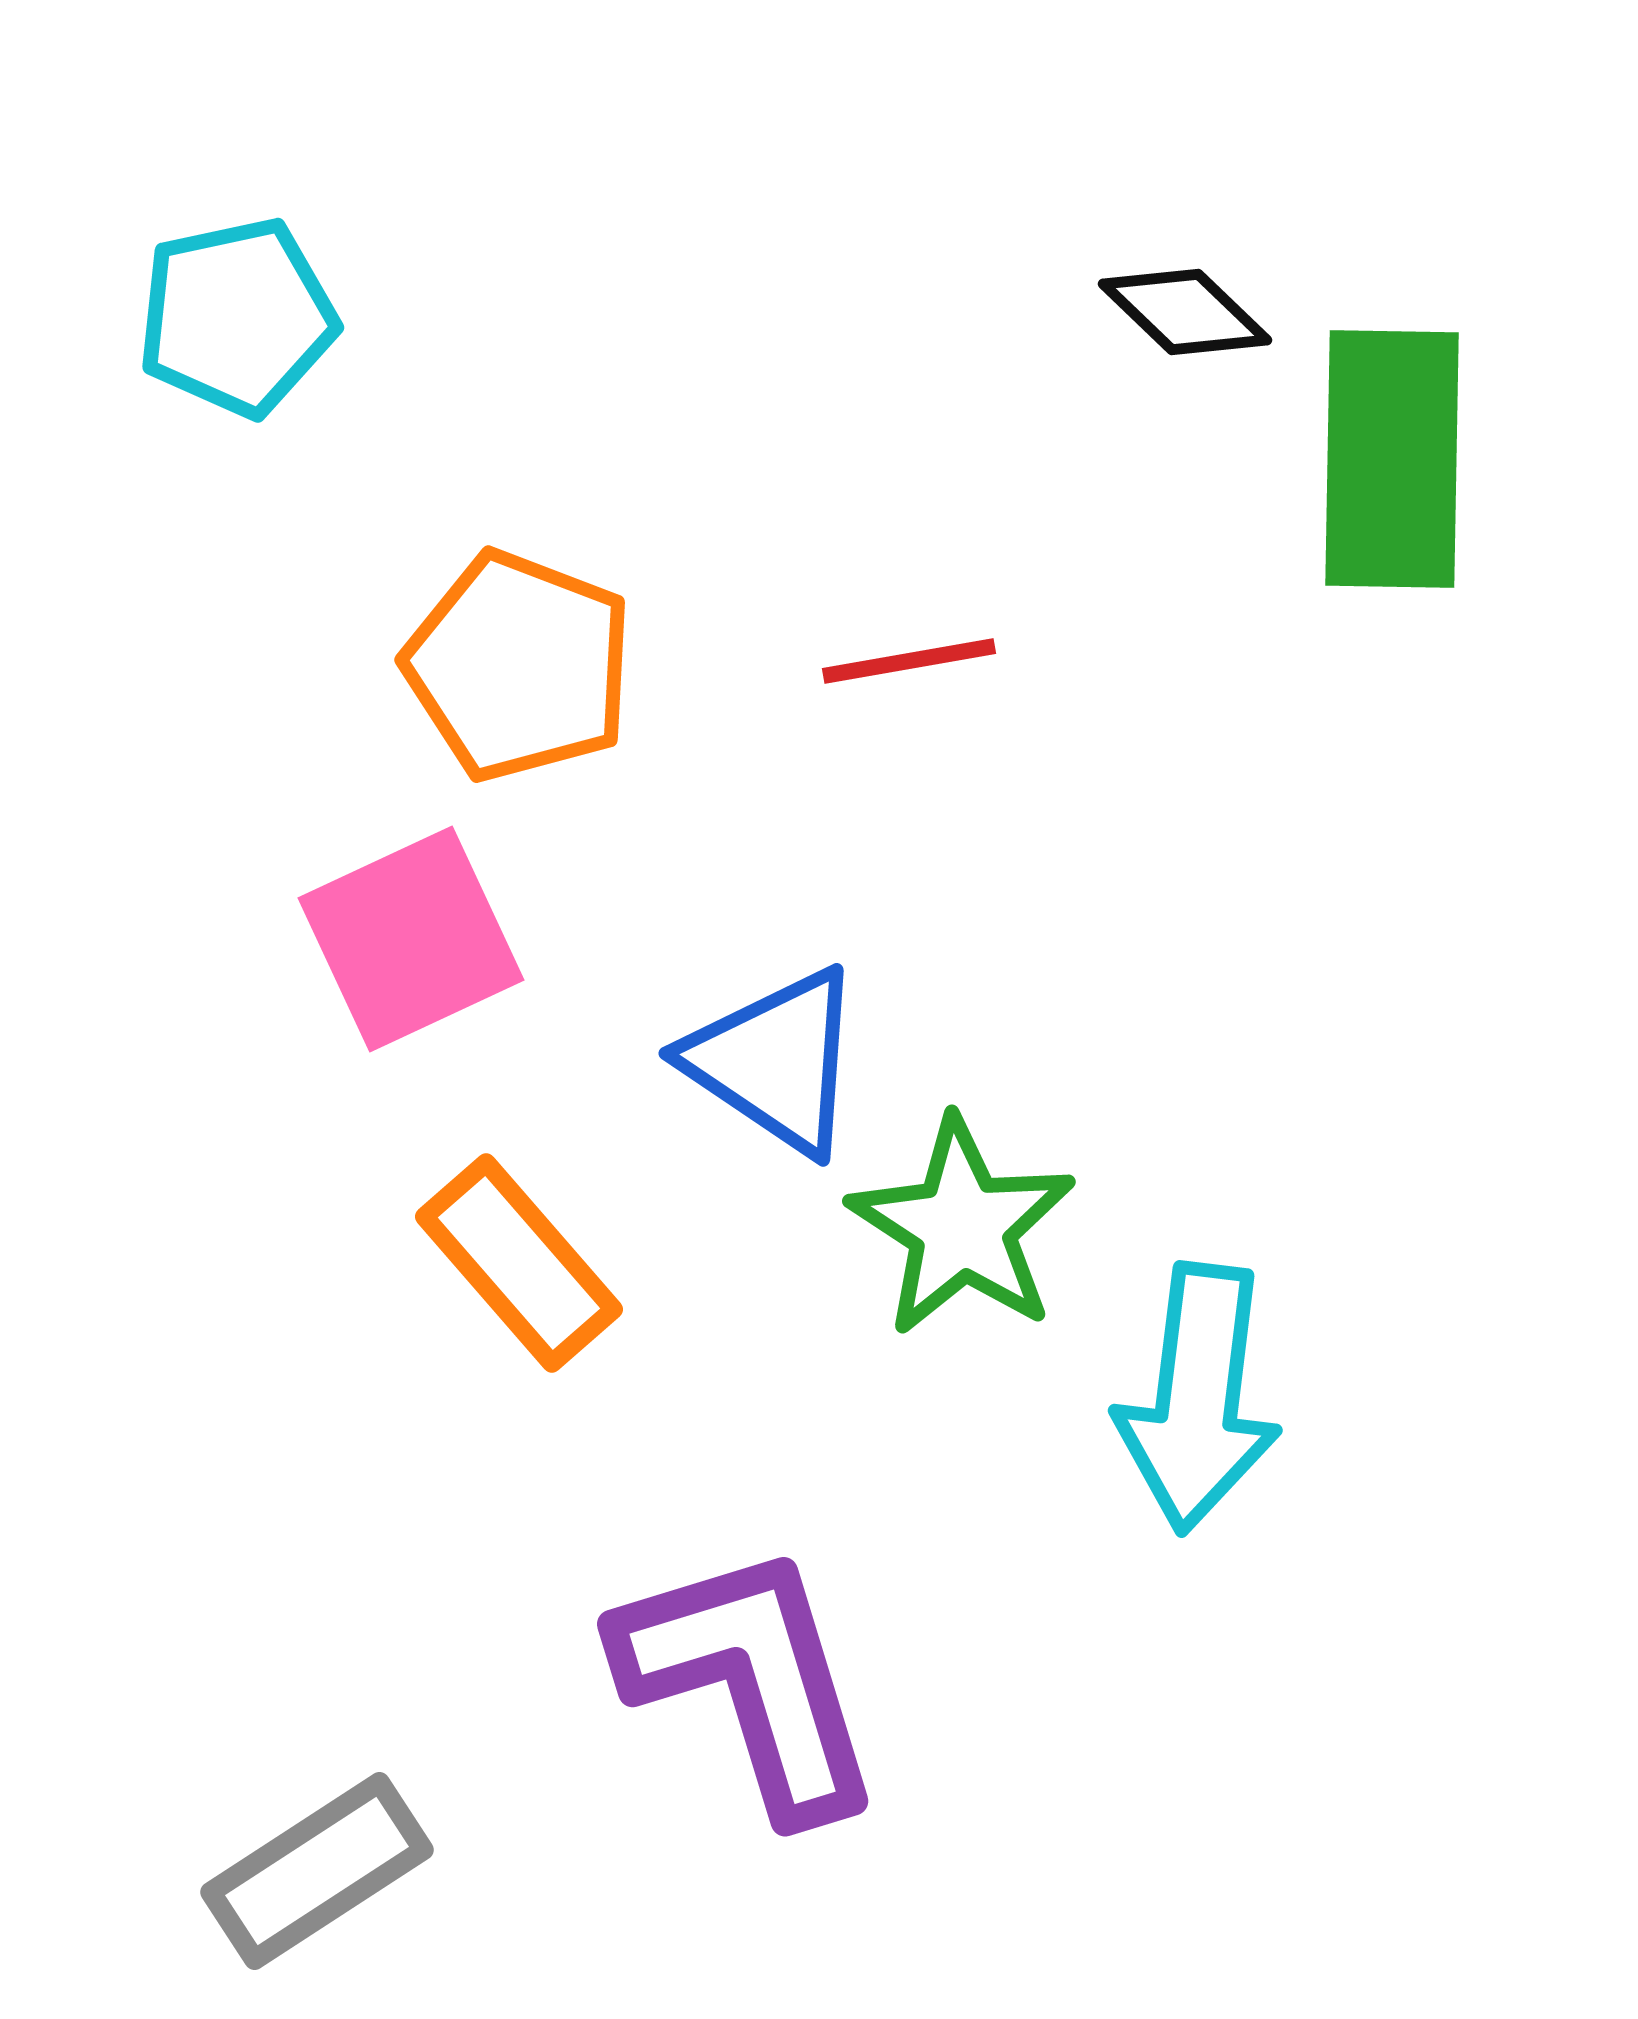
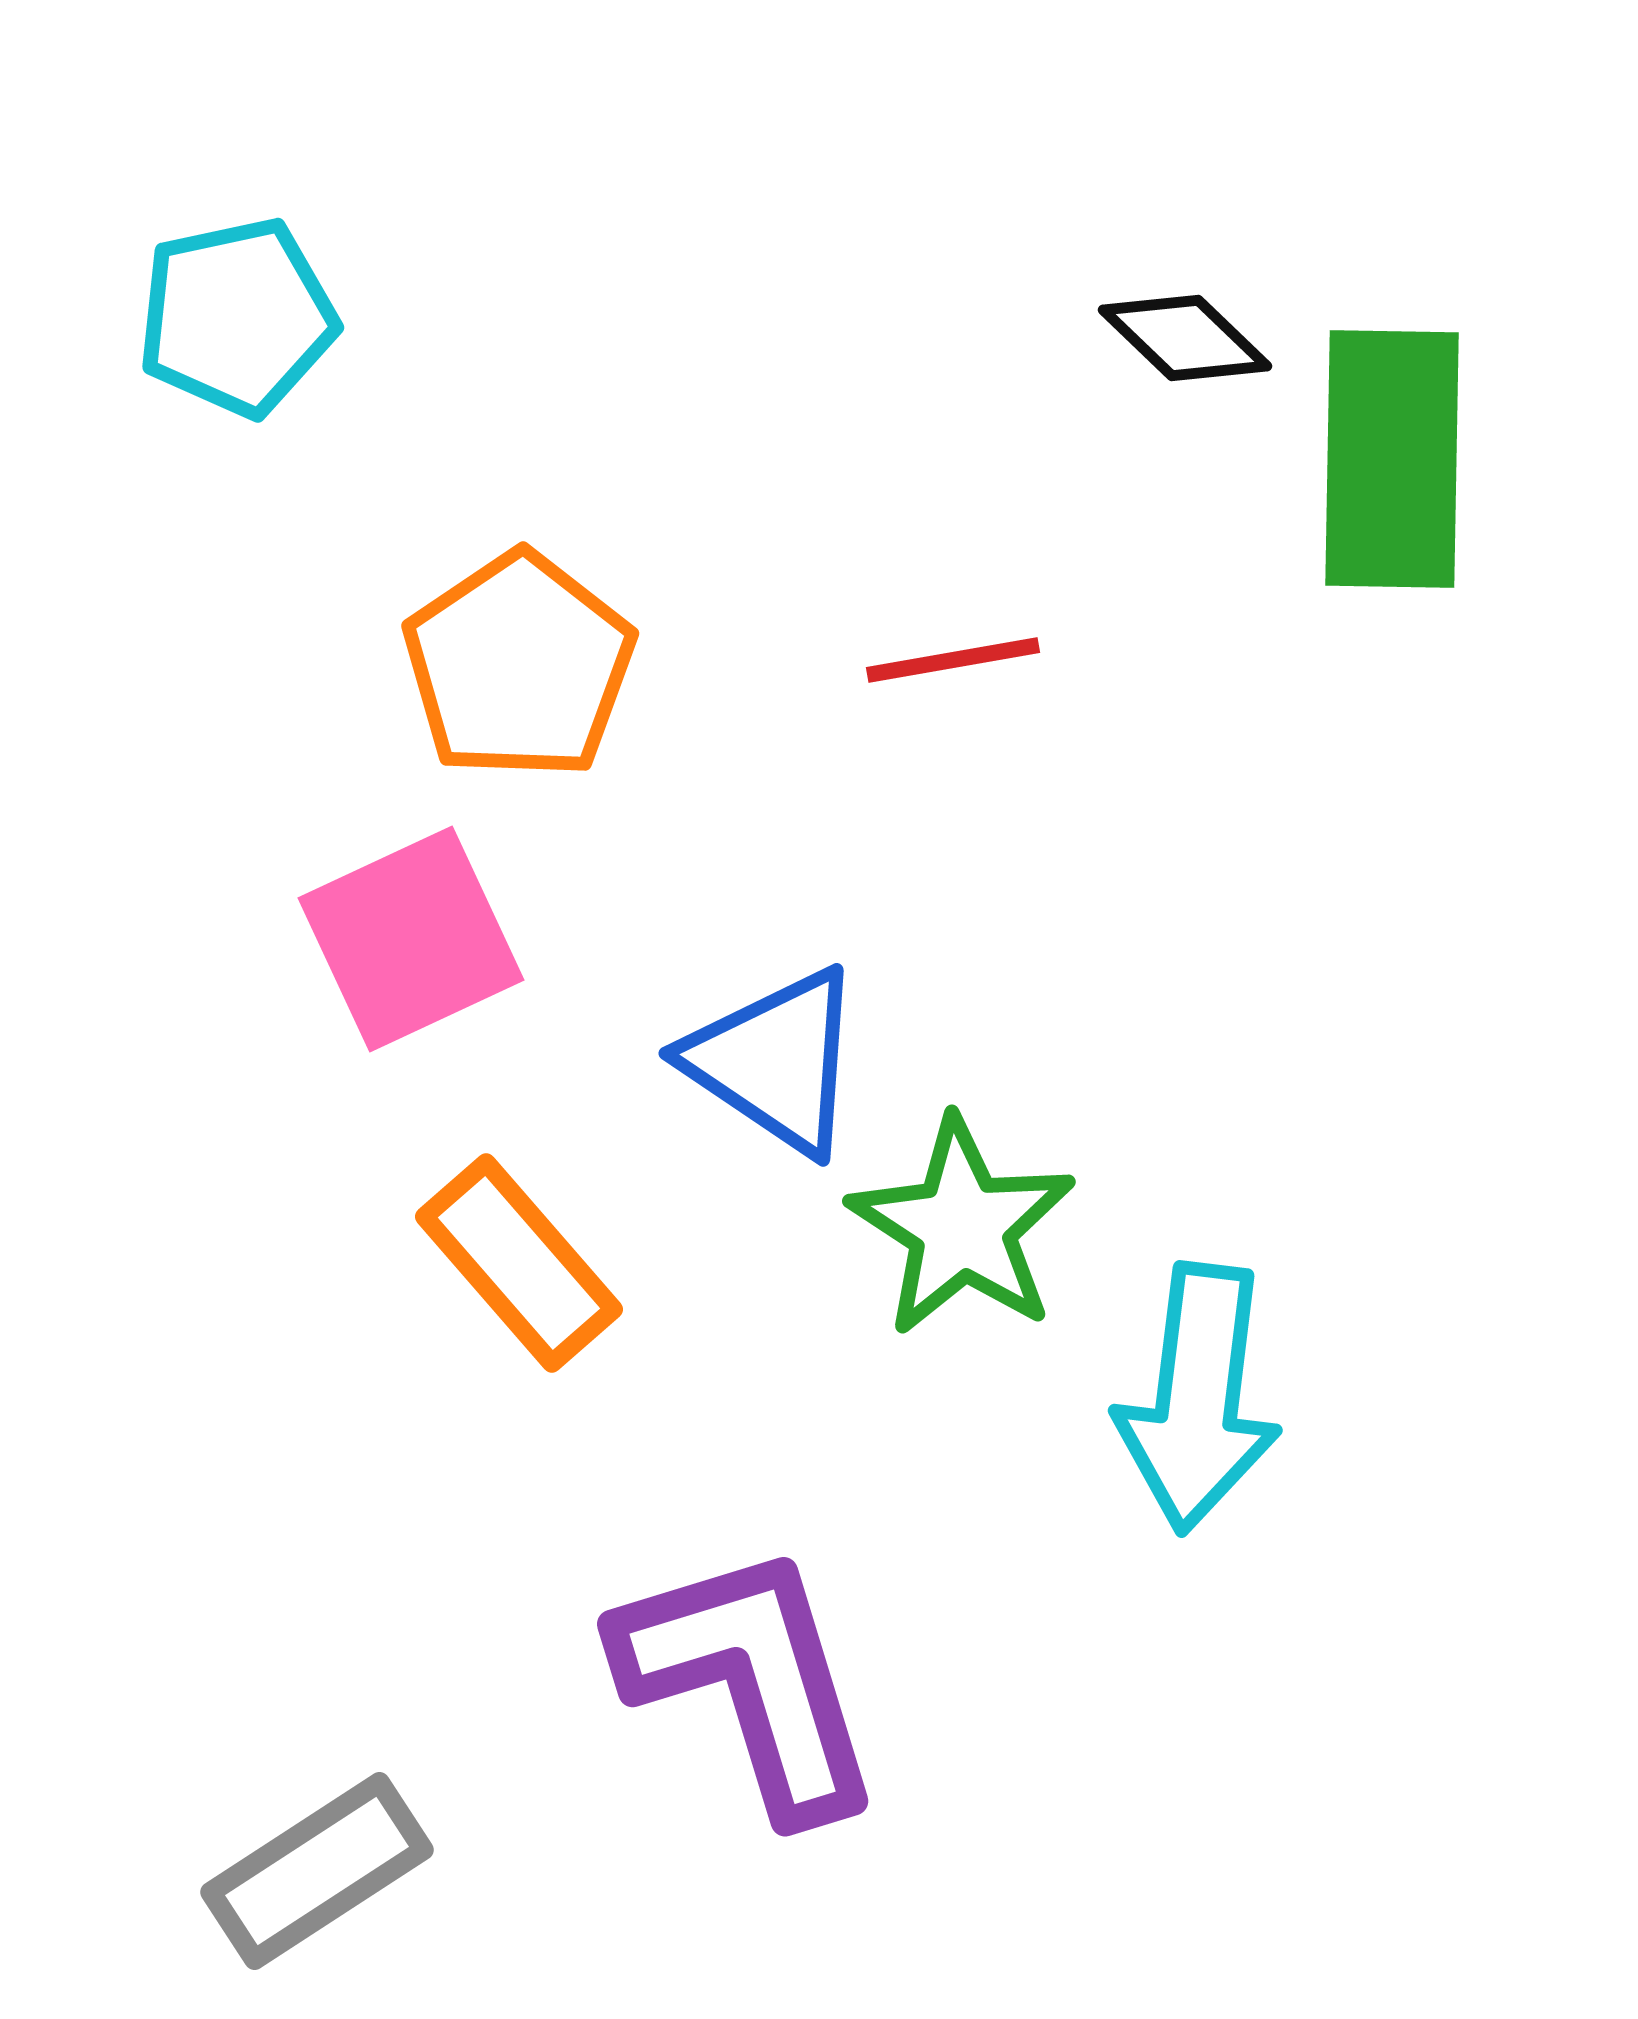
black diamond: moved 26 px down
red line: moved 44 px right, 1 px up
orange pentagon: rotated 17 degrees clockwise
